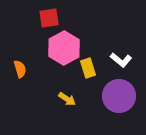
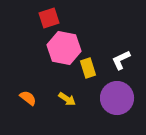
red square: rotated 10 degrees counterclockwise
pink hexagon: rotated 20 degrees counterclockwise
white L-shape: rotated 115 degrees clockwise
orange semicircle: moved 8 px right, 29 px down; rotated 36 degrees counterclockwise
purple circle: moved 2 px left, 2 px down
